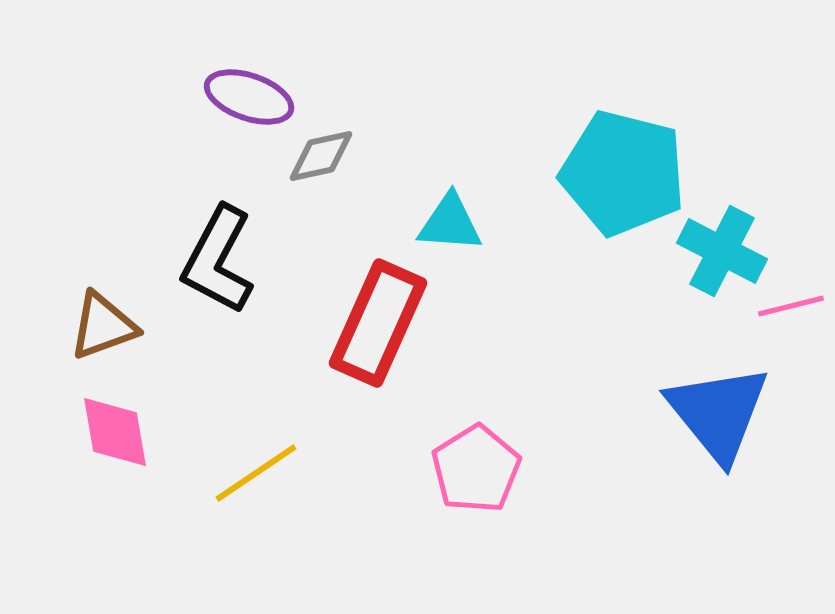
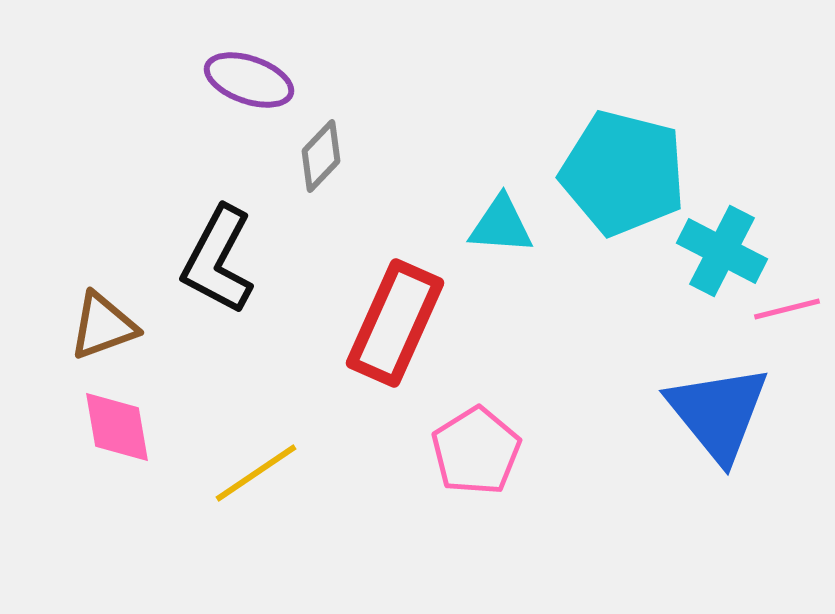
purple ellipse: moved 17 px up
gray diamond: rotated 34 degrees counterclockwise
cyan triangle: moved 51 px right, 2 px down
pink line: moved 4 px left, 3 px down
red rectangle: moved 17 px right
pink diamond: moved 2 px right, 5 px up
pink pentagon: moved 18 px up
